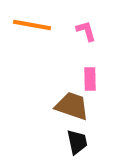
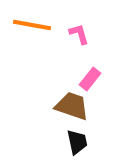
pink L-shape: moved 7 px left, 3 px down
pink rectangle: rotated 40 degrees clockwise
